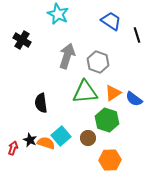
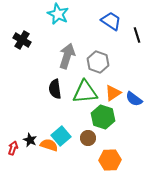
black semicircle: moved 14 px right, 14 px up
green hexagon: moved 4 px left, 3 px up
orange semicircle: moved 3 px right, 2 px down
